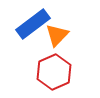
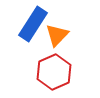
blue rectangle: rotated 20 degrees counterclockwise
